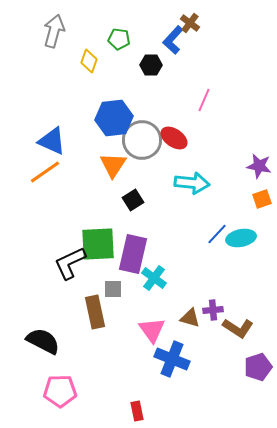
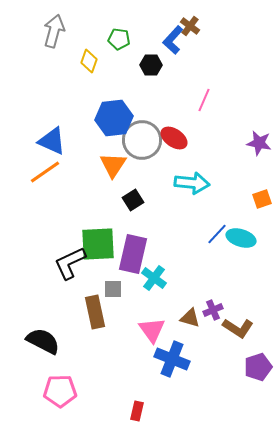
brown cross: moved 3 px down
purple star: moved 23 px up
cyan ellipse: rotated 28 degrees clockwise
purple cross: rotated 18 degrees counterclockwise
red rectangle: rotated 24 degrees clockwise
